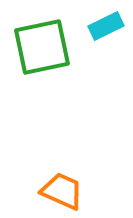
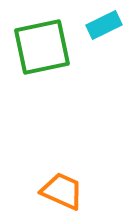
cyan rectangle: moved 2 px left, 1 px up
